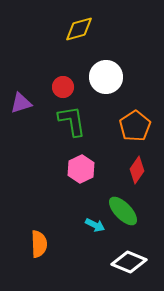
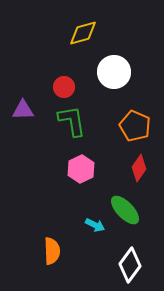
yellow diamond: moved 4 px right, 4 px down
white circle: moved 8 px right, 5 px up
red circle: moved 1 px right
purple triangle: moved 2 px right, 7 px down; rotated 15 degrees clockwise
orange pentagon: rotated 16 degrees counterclockwise
red diamond: moved 2 px right, 2 px up
green ellipse: moved 2 px right, 1 px up
orange semicircle: moved 13 px right, 7 px down
white diamond: moved 1 px right, 3 px down; rotated 76 degrees counterclockwise
